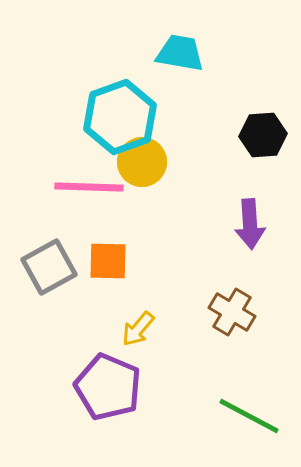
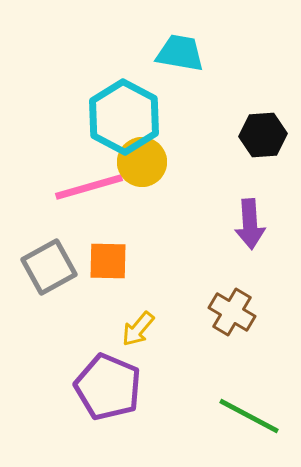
cyan hexagon: moved 4 px right; rotated 12 degrees counterclockwise
pink line: rotated 18 degrees counterclockwise
